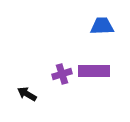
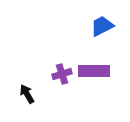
blue trapezoid: rotated 25 degrees counterclockwise
black arrow: rotated 30 degrees clockwise
